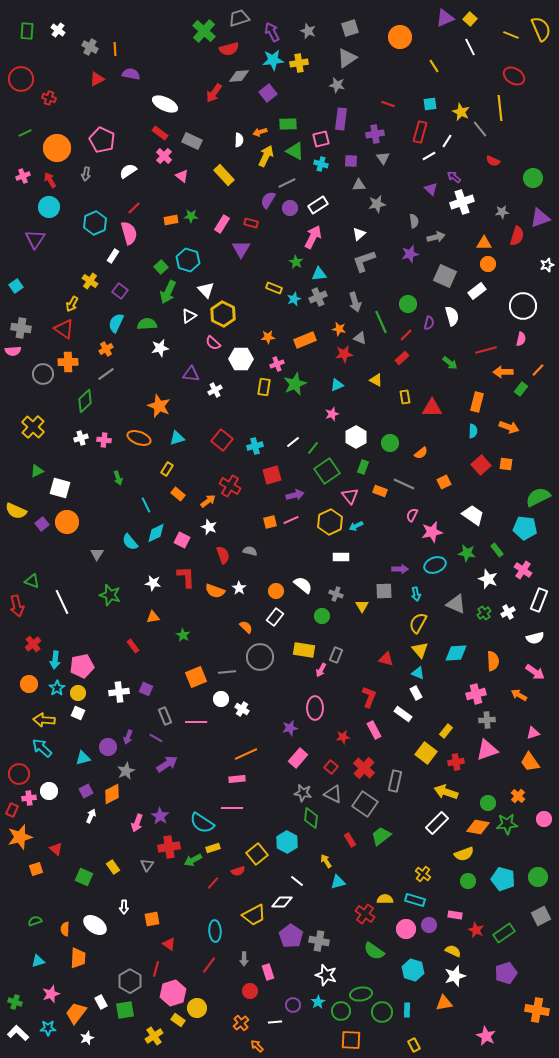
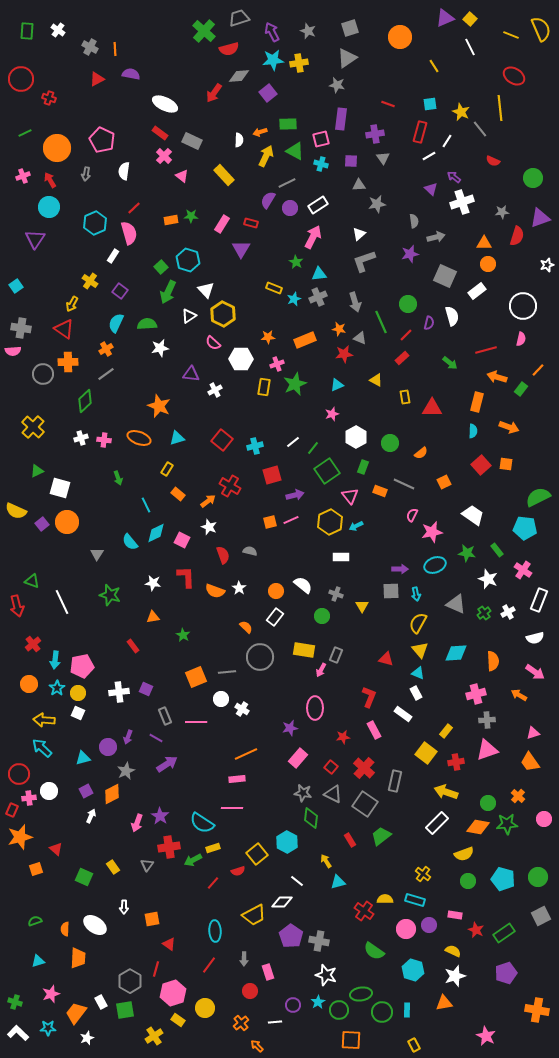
white semicircle at (128, 171): moved 4 px left; rotated 48 degrees counterclockwise
orange arrow at (503, 372): moved 6 px left, 5 px down; rotated 18 degrees clockwise
gray square at (384, 591): moved 7 px right
red cross at (365, 914): moved 1 px left, 3 px up
yellow circle at (197, 1008): moved 8 px right
green circle at (341, 1011): moved 2 px left, 1 px up
